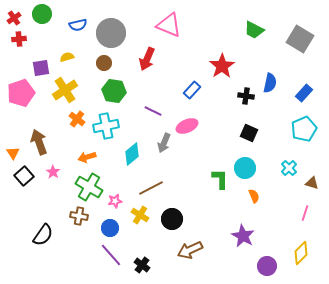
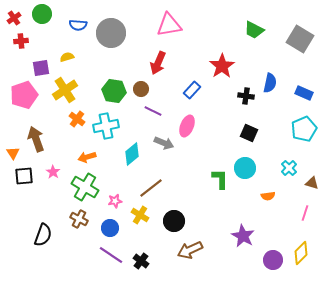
blue semicircle at (78, 25): rotated 18 degrees clockwise
pink triangle at (169, 25): rotated 32 degrees counterclockwise
red cross at (19, 39): moved 2 px right, 2 px down
red arrow at (147, 59): moved 11 px right, 4 px down
brown circle at (104, 63): moved 37 px right, 26 px down
pink pentagon at (21, 93): moved 3 px right, 2 px down
blue rectangle at (304, 93): rotated 72 degrees clockwise
pink ellipse at (187, 126): rotated 45 degrees counterclockwise
brown arrow at (39, 142): moved 3 px left, 3 px up
gray arrow at (164, 143): rotated 90 degrees counterclockwise
black square at (24, 176): rotated 36 degrees clockwise
green cross at (89, 187): moved 4 px left
brown line at (151, 188): rotated 10 degrees counterclockwise
orange semicircle at (254, 196): moved 14 px right; rotated 104 degrees clockwise
brown cross at (79, 216): moved 3 px down; rotated 18 degrees clockwise
black circle at (172, 219): moved 2 px right, 2 px down
black semicircle at (43, 235): rotated 15 degrees counterclockwise
purple line at (111, 255): rotated 15 degrees counterclockwise
black cross at (142, 265): moved 1 px left, 4 px up
purple circle at (267, 266): moved 6 px right, 6 px up
